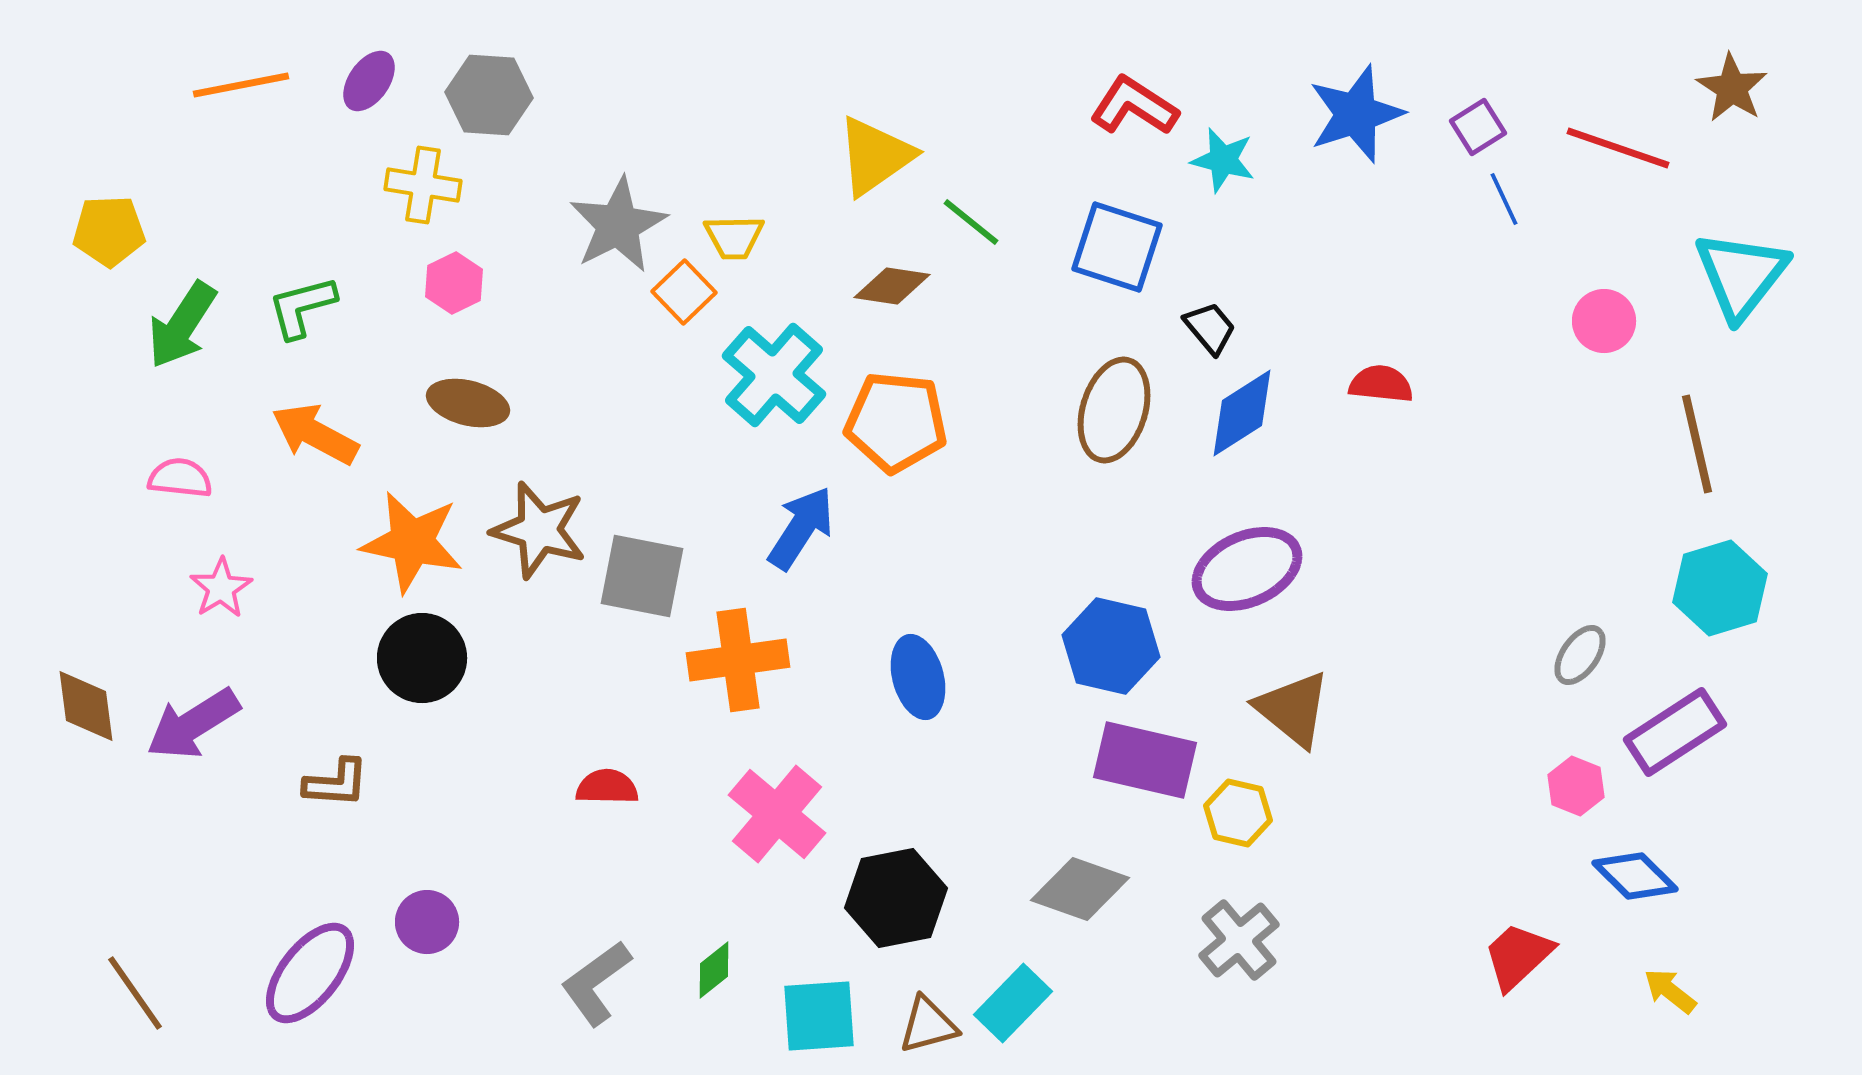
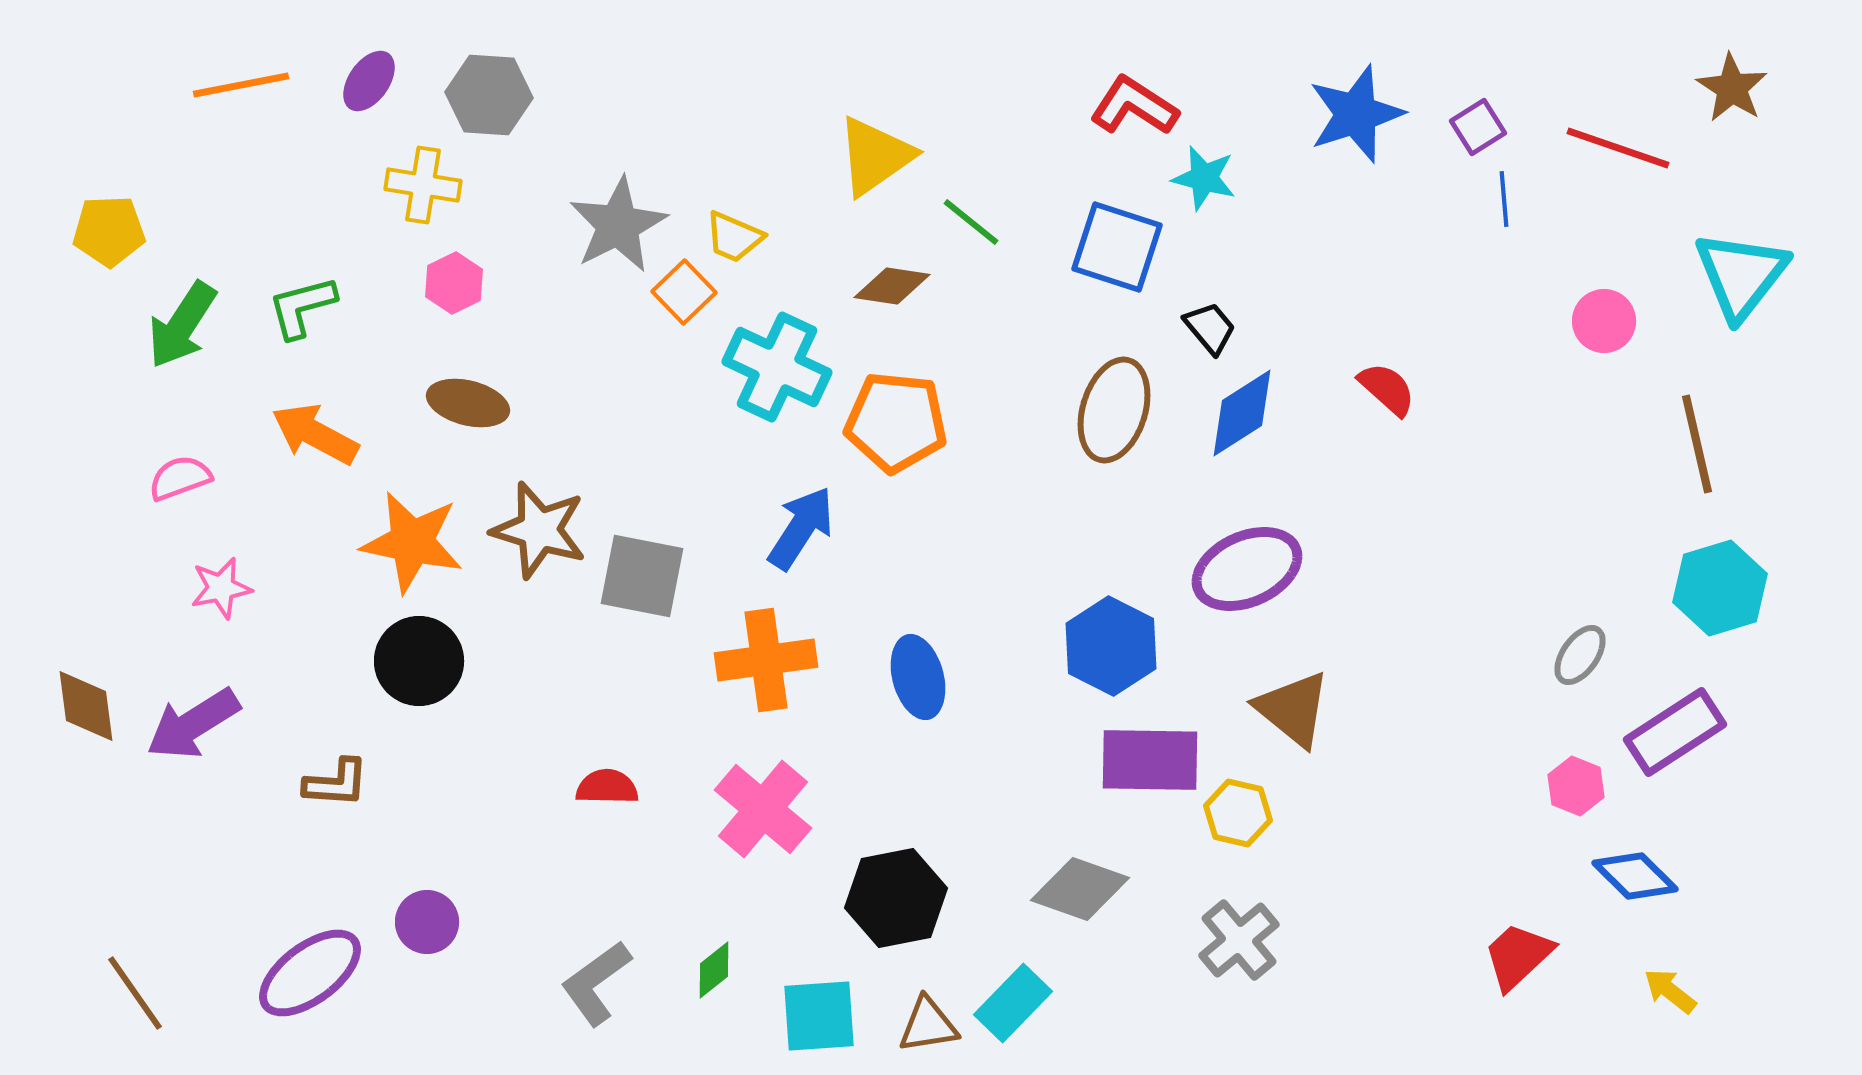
cyan star at (1223, 160): moved 19 px left, 18 px down
blue line at (1504, 199): rotated 20 degrees clockwise
yellow trapezoid at (734, 237): rotated 24 degrees clockwise
cyan cross at (774, 375): moved 3 px right, 8 px up; rotated 16 degrees counterclockwise
red semicircle at (1381, 384): moved 6 px right, 5 px down; rotated 36 degrees clockwise
pink semicircle at (180, 478): rotated 26 degrees counterclockwise
pink star at (221, 588): rotated 20 degrees clockwise
blue hexagon at (1111, 646): rotated 14 degrees clockwise
black circle at (422, 658): moved 3 px left, 3 px down
orange cross at (738, 660): moved 28 px right
purple rectangle at (1145, 760): moved 5 px right; rotated 12 degrees counterclockwise
pink cross at (777, 814): moved 14 px left, 5 px up
purple ellipse at (310, 973): rotated 15 degrees clockwise
brown triangle at (928, 1025): rotated 6 degrees clockwise
